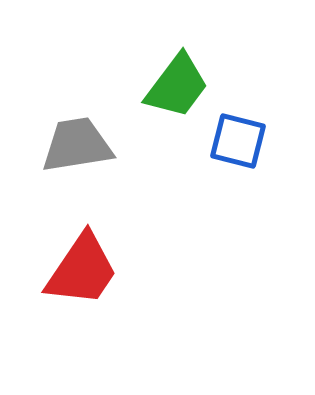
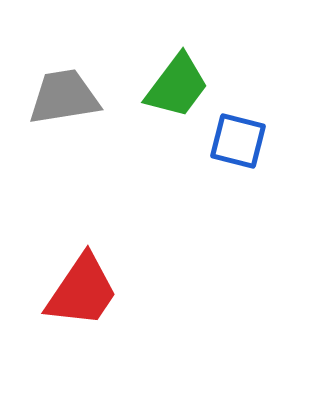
gray trapezoid: moved 13 px left, 48 px up
red trapezoid: moved 21 px down
